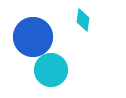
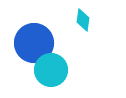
blue circle: moved 1 px right, 6 px down
